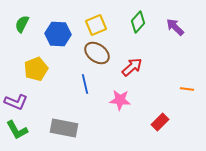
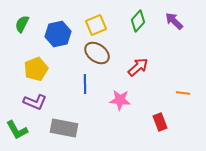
green diamond: moved 1 px up
purple arrow: moved 1 px left, 6 px up
blue hexagon: rotated 15 degrees counterclockwise
red arrow: moved 6 px right
blue line: rotated 12 degrees clockwise
orange line: moved 4 px left, 4 px down
purple L-shape: moved 19 px right
red rectangle: rotated 66 degrees counterclockwise
